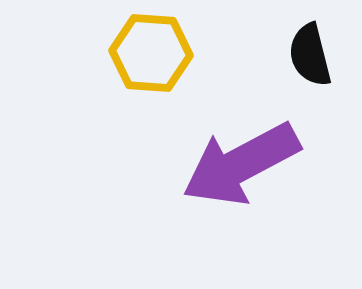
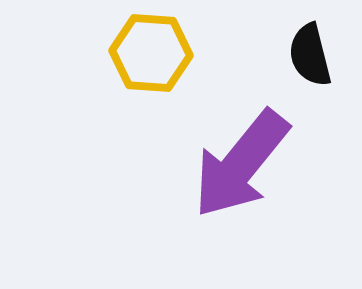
purple arrow: rotated 23 degrees counterclockwise
